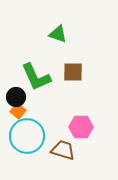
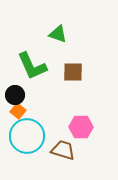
green L-shape: moved 4 px left, 11 px up
black circle: moved 1 px left, 2 px up
